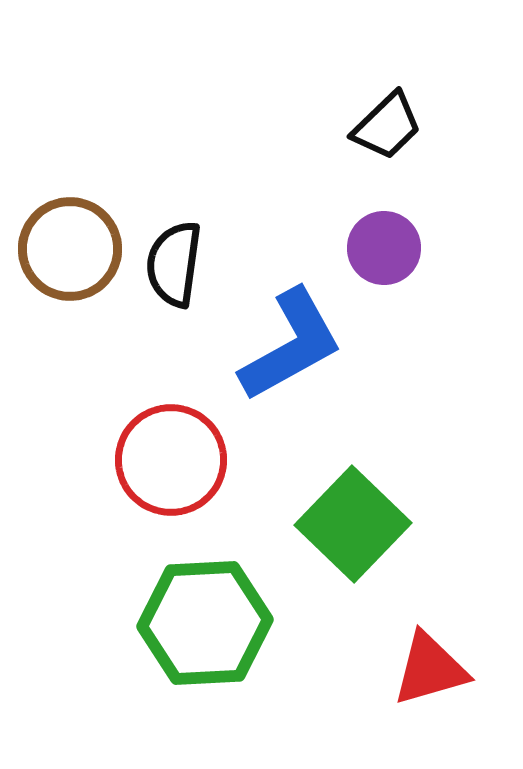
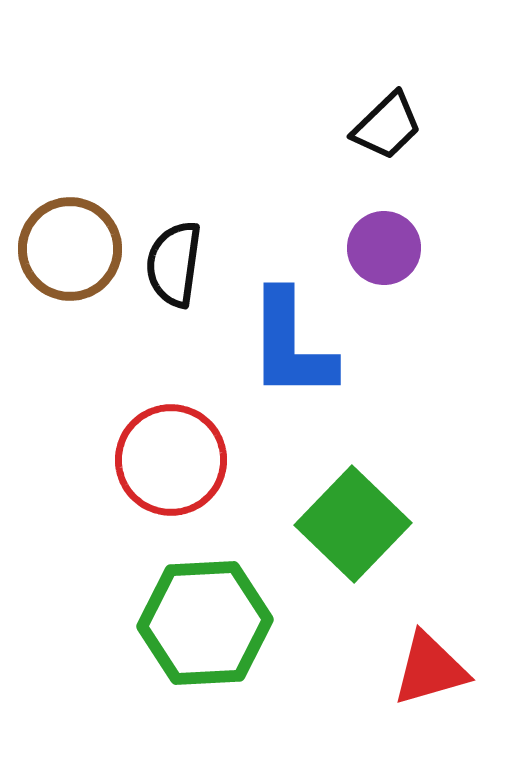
blue L-shape: rotated 119 degrees clockwise
